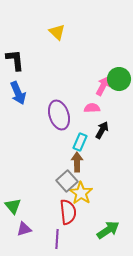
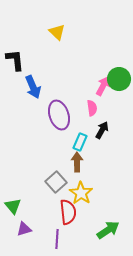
blue arrow: moved 15 px right, 6 px up
pink semicircle: rotated 84 degrees clockwise
gray square: moved 11 px left, 1 px down
